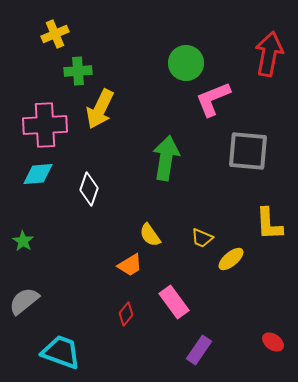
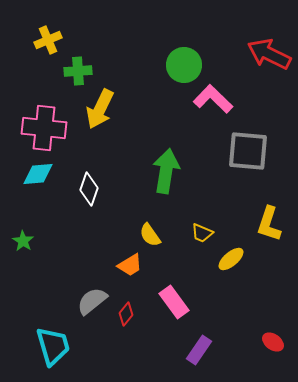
yellow cross: moved 7 px left, 6 px down
red arrow: rotated 75 degrees counterclockwise
green circle: moved 2 px left, 2 px down
pink L-shape: rotated 66 degrees clockwise
pink cross: moved 1 px left, 3 px down; rotated 9 degrees clockwise
green arrow: moved 13 px down
yellow L-shape: rotated 21 degrees clockwise
yellow trapezoid: moved 5 px up
gray semicircle: moved 68 px right
cyan trapezoid: moved 8 px left, 6 px up; rotated 54 degrees clockwise
